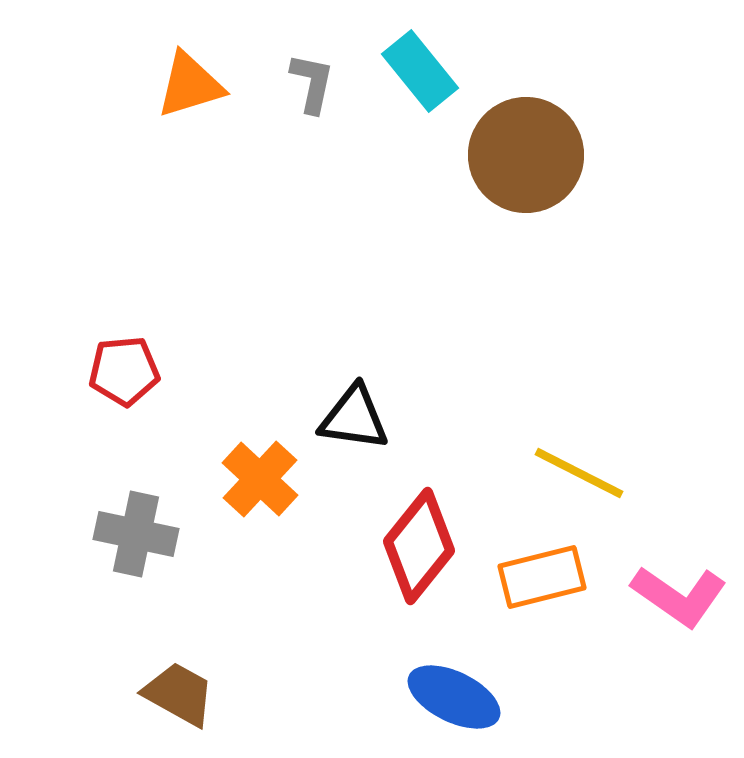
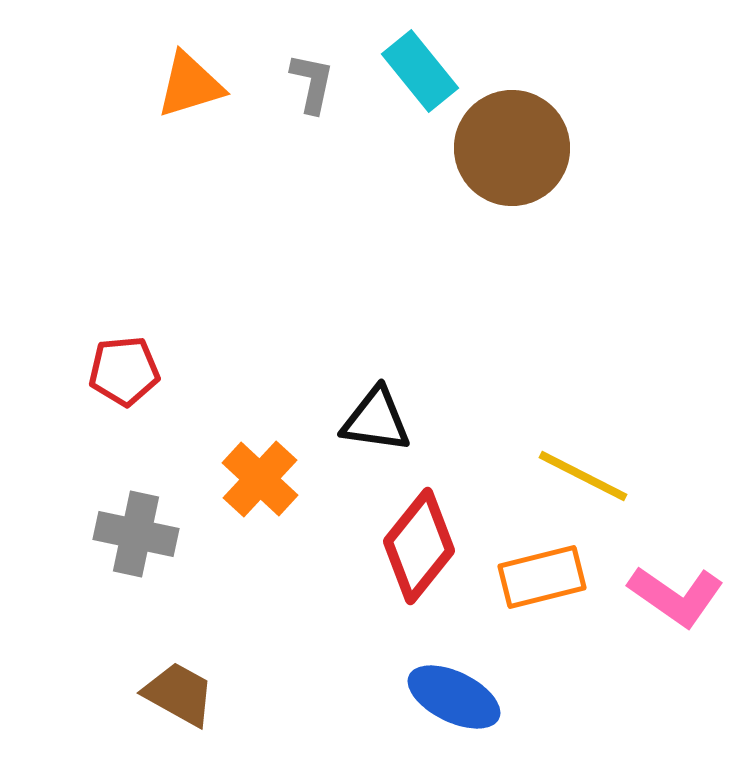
brown circle: moved 14 px left, 7 px up
black triangle: moved 22 px right, 2 px down
yellow line: moved 4 px right, 3 px down
pink L-shape: moved 3 px left
